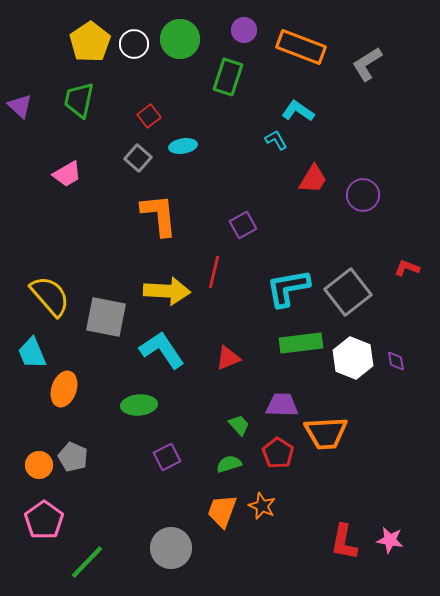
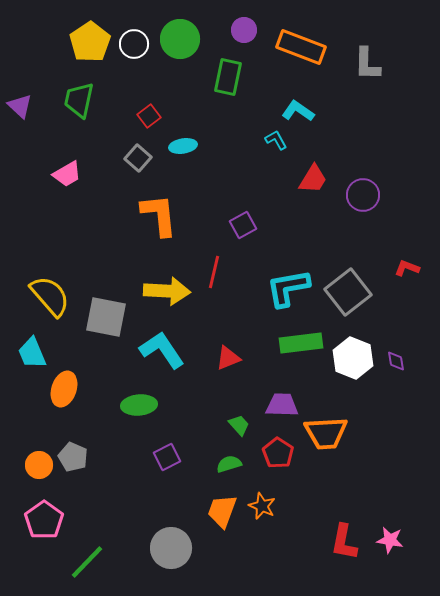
gray L-shape at (367, 64): rotated 57 degrees counterclockwise
green rectangle at (228, 77): rotated 6 degrees counterclockwise
